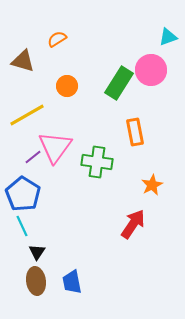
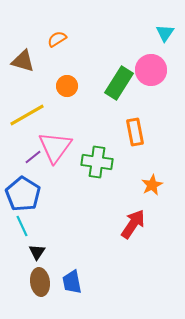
cyan triangle: moved 3 px left, 4 px up; rotated 36 degrees counterclockwise
brown ellipse: moved 4 px right, 1 px down
